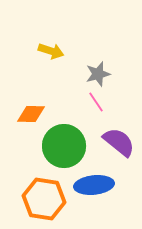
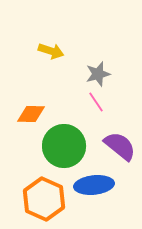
purple semicircle: moved 1 px right, 4 px down
orange hexagon: rotated 15 degrees clockwise
